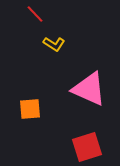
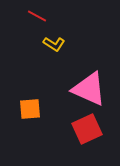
red line: moved 2 px right, 2 px down; rotated 18 degrees counterclockwise
red square: moved 18 px up; rotated 8 degrees counterclockwise
